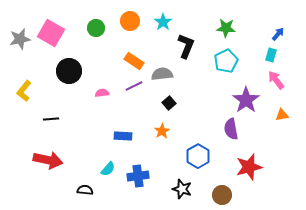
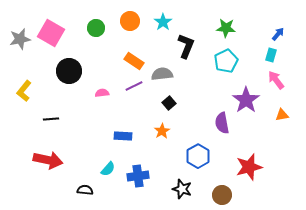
purple semicircle: moved 9 px left, 6 px up
